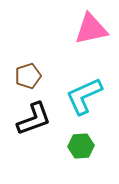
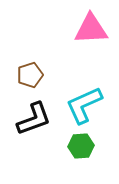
pink triangle: rotated 9 degrees clockwise
brown pentagon: moved 2 px right, 1 px up
cyan L-shape: moved 9 px down
